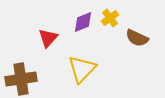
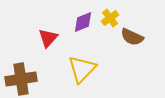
brown semicircle: moved 5 px left, 1 px up
